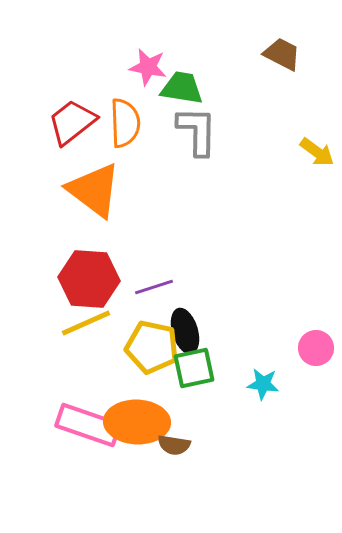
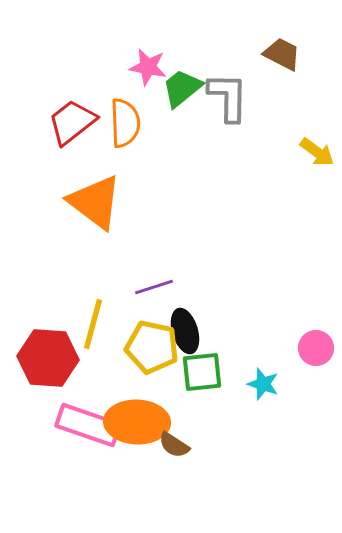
green trapezoid: rotated 48 degrees counterclockwise
gray L-shape: moved 31 px right, 34 px up
orange triangle: moved 1 px right, 12 px down
red hexagon: moved 41 px left, 79 px down
yellow line: moved 7 px right, 1 px down; rotated 51 degrees counterclockwise
green square: moved 8 px right, 4 px down; rotated 6 degrees clockwise
cyan star: rotated 12 degrees clockwise
brown semicircle: rotated 24 degrees clockwise
